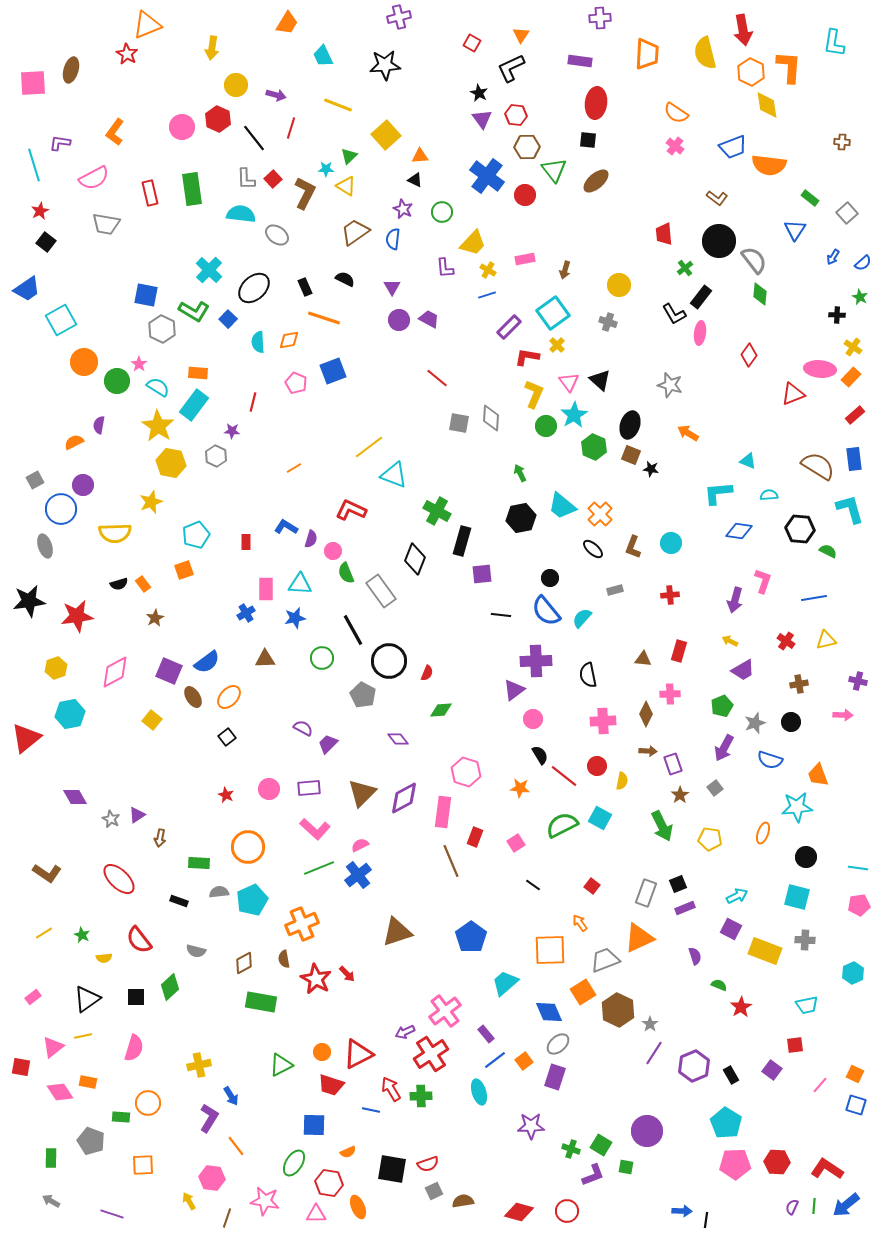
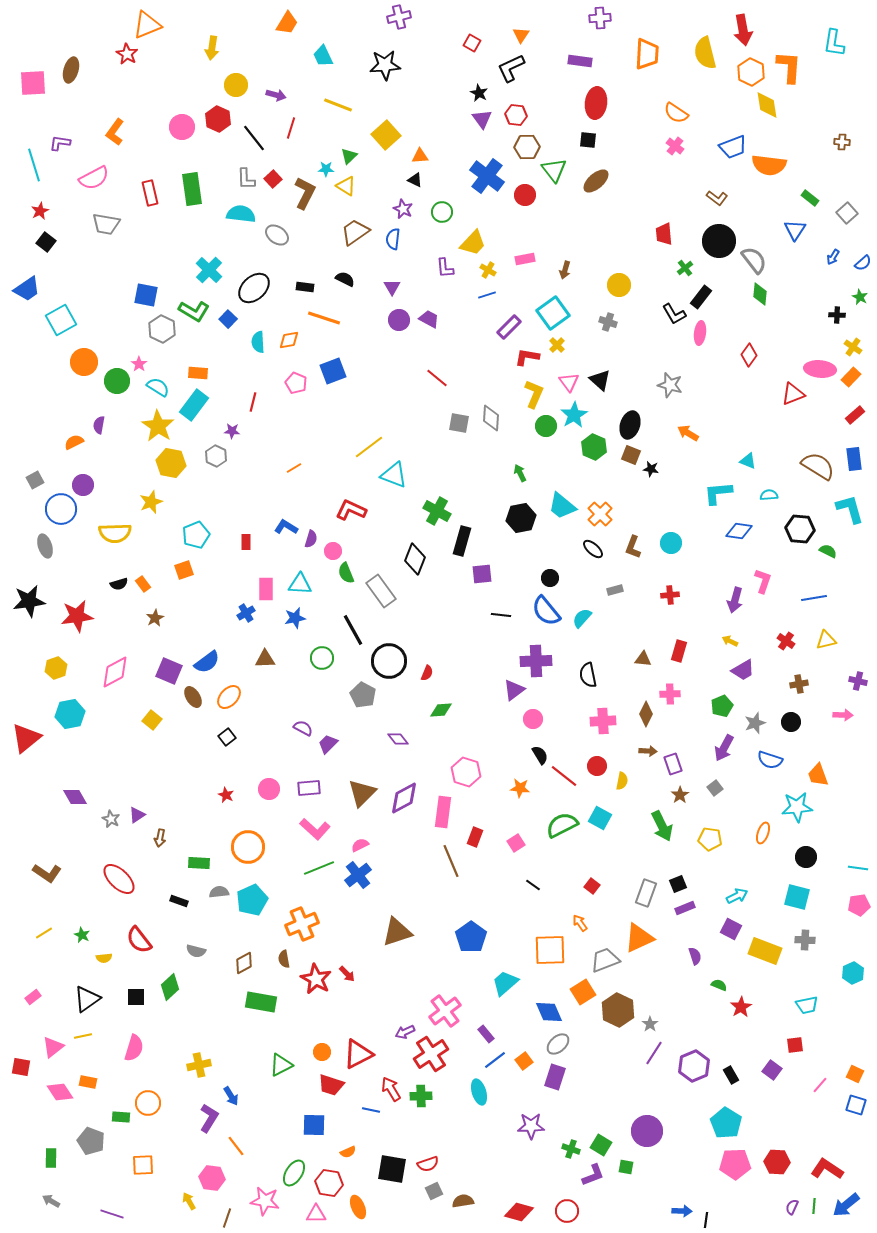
black rectangle at (305, 287): rotated 60 degrees counterclockwise
green ellipse at (294, 1163): moved 10 px down
